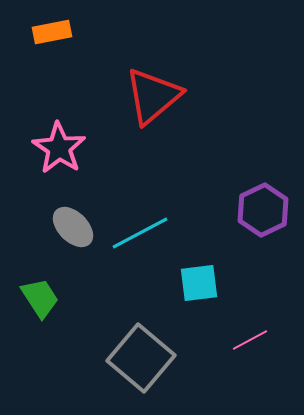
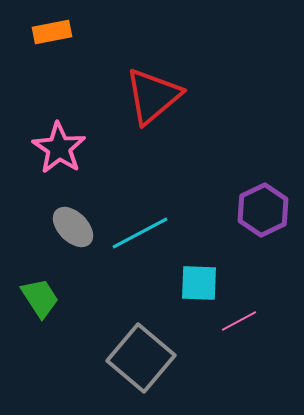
cyan square: rotated 9 degrees clockwise
pink line: moved 11 px left, 19 px up
